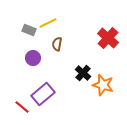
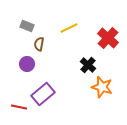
yellow line: moved 21 px right, 5 px down
gray rectangle: moved 2 px left, 4 px up
brown semicircle: moved 18 px left
purple circle: moved 6 px left, 6 px down
black cross: moved 5 px right, 8 px up
orange star: moved 1 px left, 2 px down
red line: moved 3 px left; rotated 28 degrees counterclockwise
